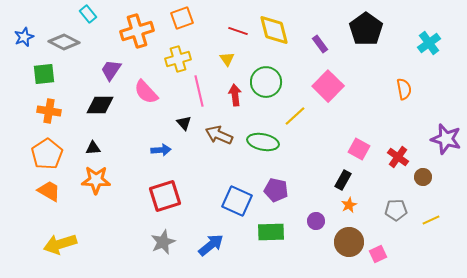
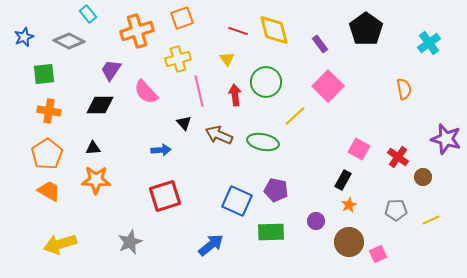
gray diamond at (64, 42): moved 5 px right, 1 px up
gray star at (163, 242): moved 33 px left
